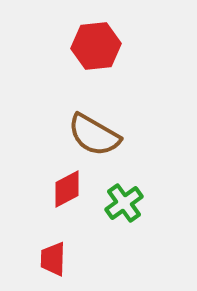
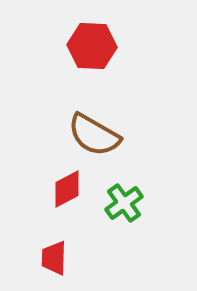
red hexagon: moved 4 px left; rotated 9 degrees clockwise
red trapezoid: moved 1 px right, 1 px up
